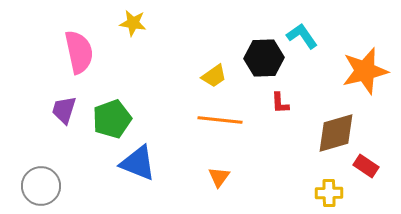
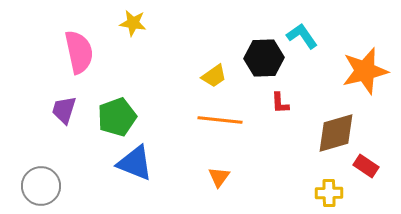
green pentagon: moved 5 px right, 2 px up
blue triangle: moved 3 px left
